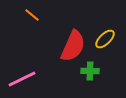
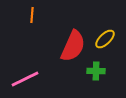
orange line: rotated 56 degrees clockwise
green cross: moved 6 px right
pink line: moved 3 px right
